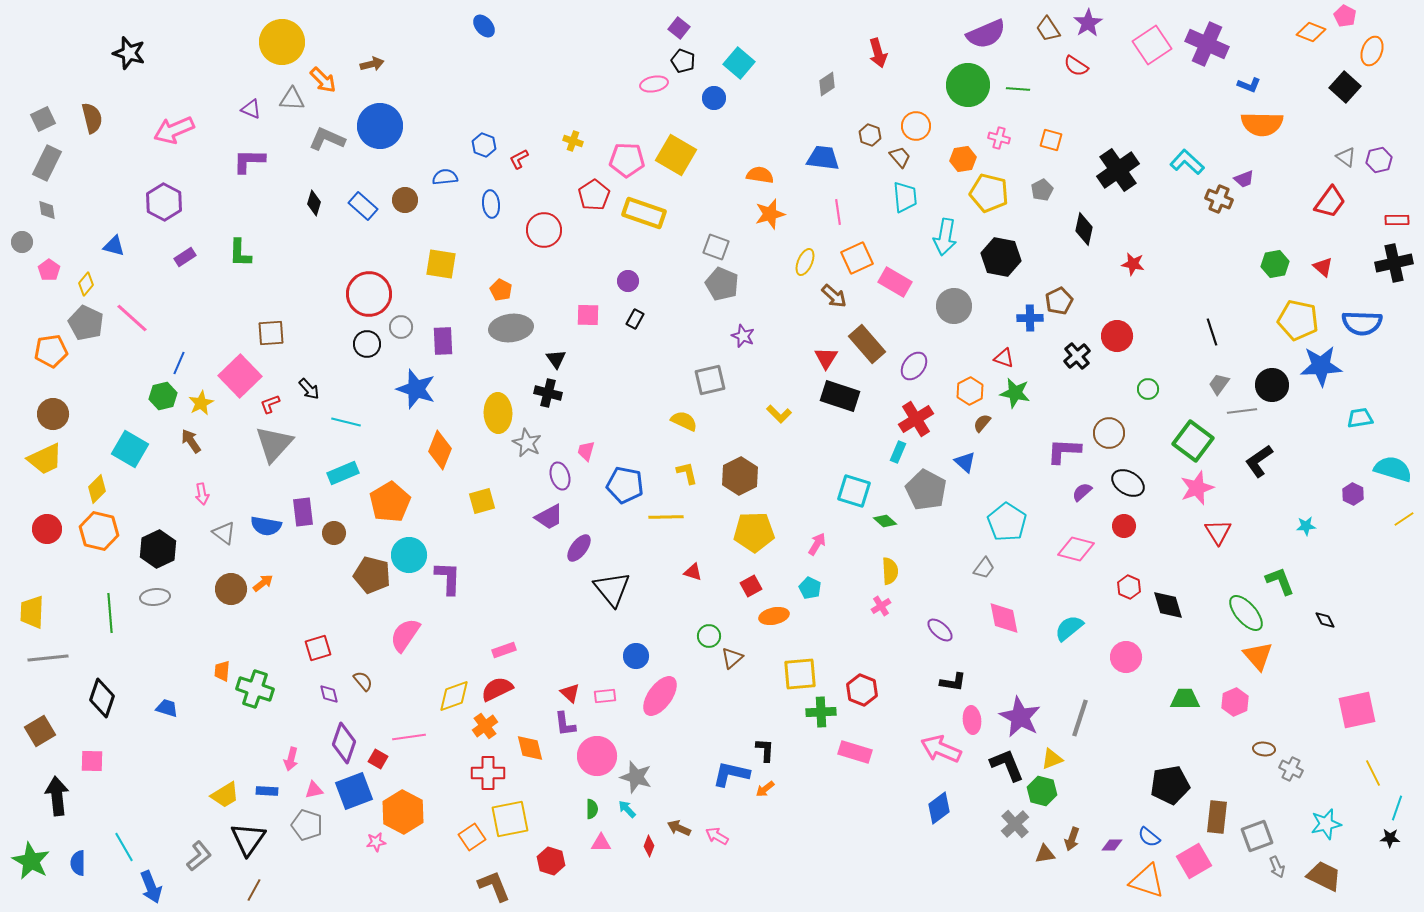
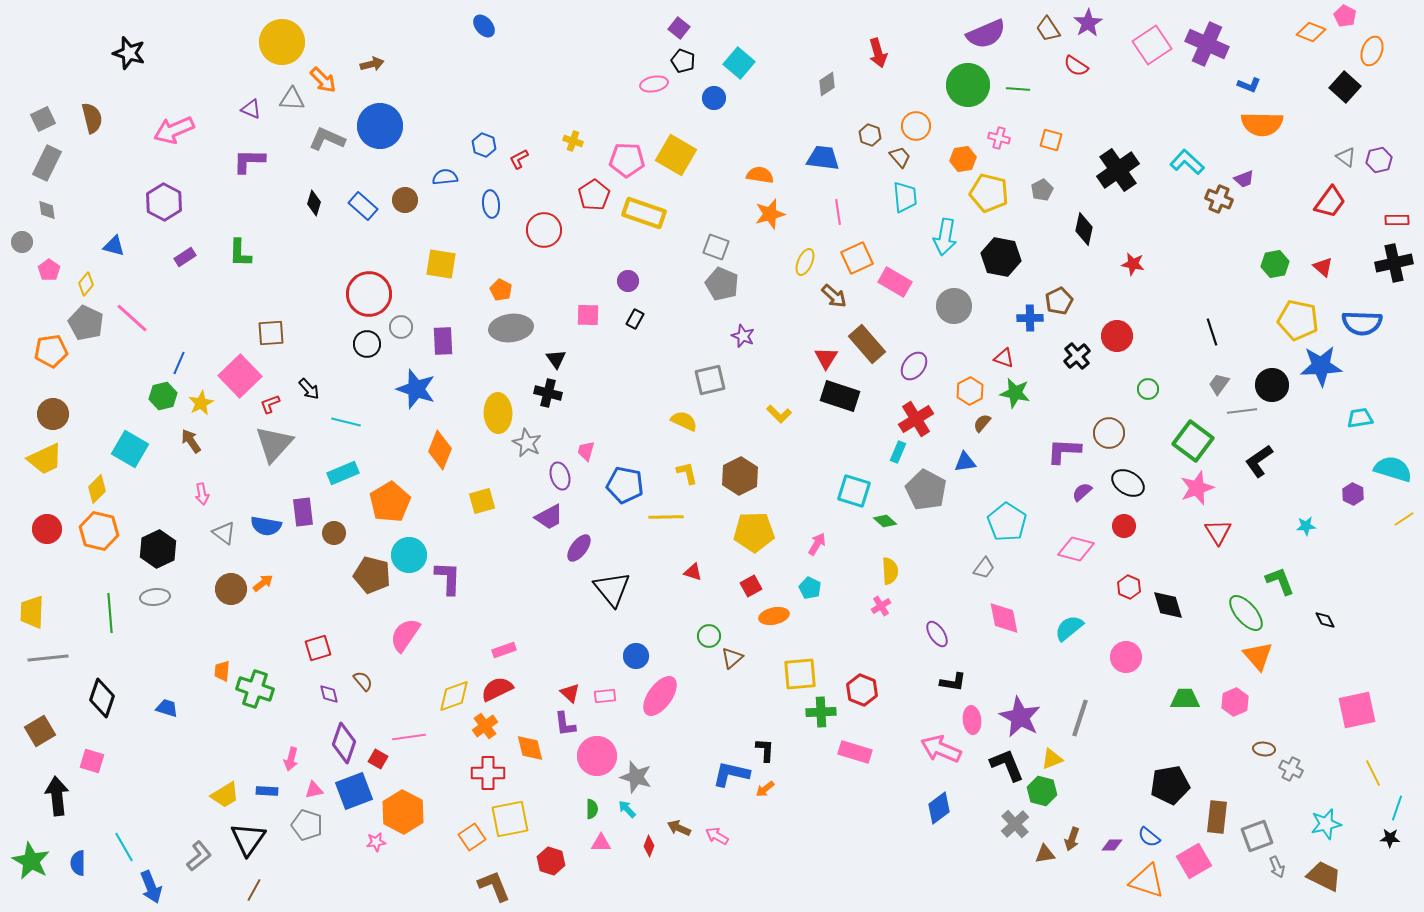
blue triangle at (965, 462): rotated 50 degrees counterclockwise
purple ellipse at (940, 630): moved 3 px left, 4 px down; rotated 16 degrees clockwise
pink square at (92, 761): rotated 15 degrees clockwise
